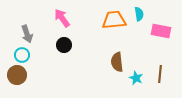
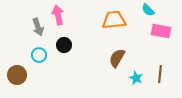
cyan semicircle: moved 9 px right, 4 px up; rotated 144 degrees clockwise
pink arrow: moved 4 px left, 3 px up; rotated 24 degrees clockwise
gray arrow: moved 11 px right, 7 px up
cyan circle: moved 17 px right
brown semicircle: moved 4 px up; rotated 36 degrees clockwise
